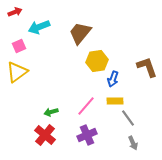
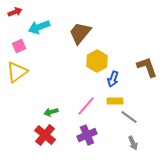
yellow hexagon: rotated 20 degrees counterclockwise
gray line: moved 1 px right, 1 px up; rotated 18 degrees counterclockwise
